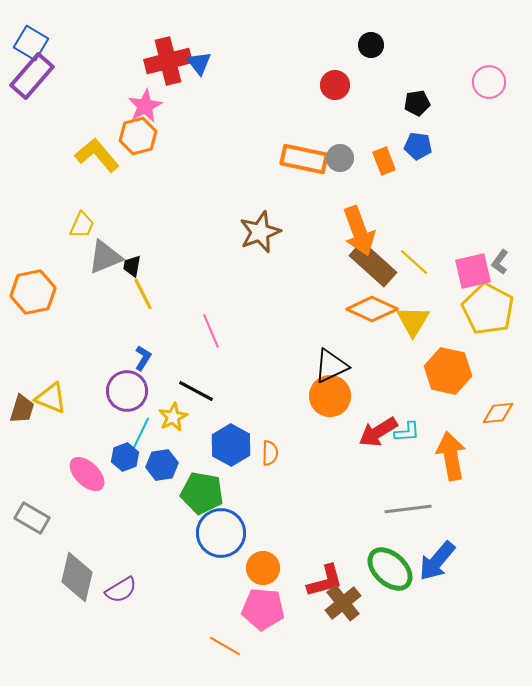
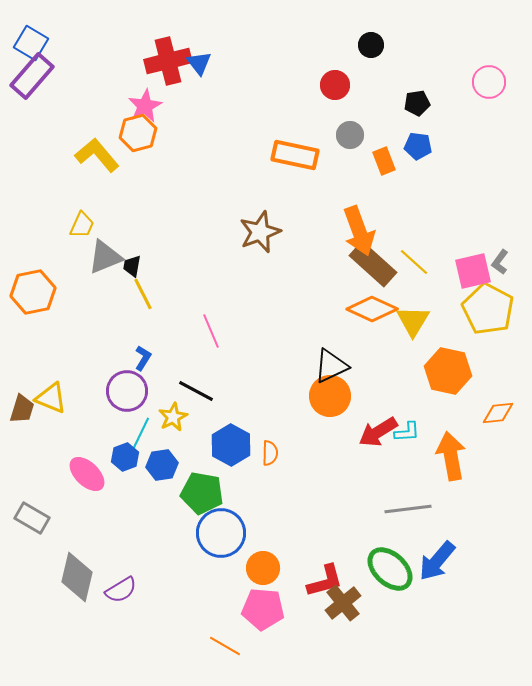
orange hexagon at (138, 136): moved 3 px up
gray circle at (340, 158): moved 10 px right, 23 px up
orange rectangle at (304, 159): moved 9 px left, 4 px up
